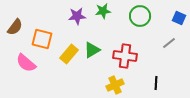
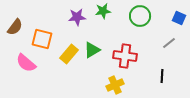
purple star: moved 1 px down
black line: moved 6 px right, 7 px up
